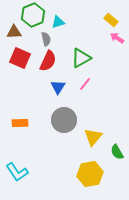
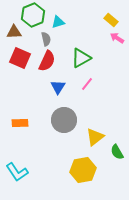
red semicircle: moved 1 px left
pink line: moved 2 px right
yellow triangle: moved 2 px right; rotated 12 degrees clockwise
yellow hexagon: moved 7 px left, 4 px up
